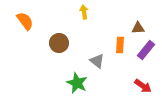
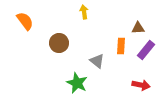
orange rectangle: moved 1 px right, 1 px down
red arrow: moved 2 px left, 1 px up; rotated 24 degrees counterclockwise
